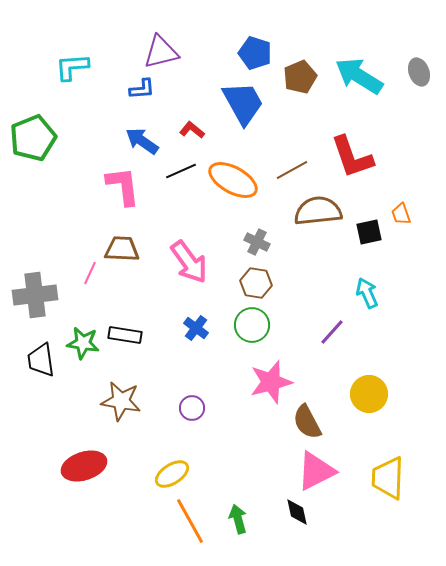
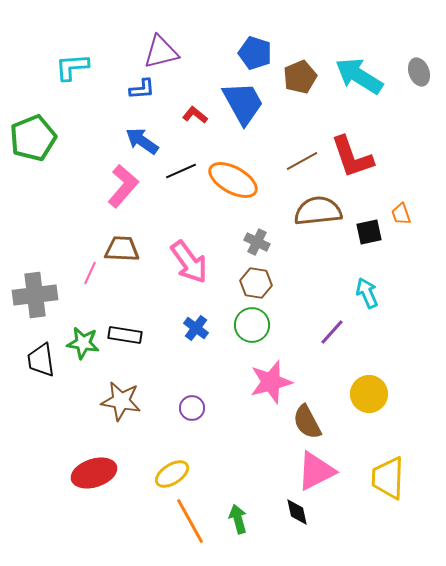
red L-shape at (192, 130): moved 3 px right, 15 px up
brown line at (292, 170): moved 10 px right, 9 px up
pink L-shape at (123, 186): rotated 48 degrees clockwise
red ellipse at (84, 466): moved 10 px right, 7 px down
